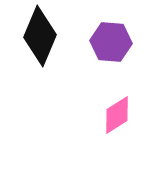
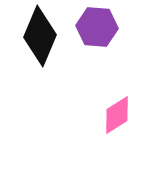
purple hexagon: moved 14 px left, 15 px up
